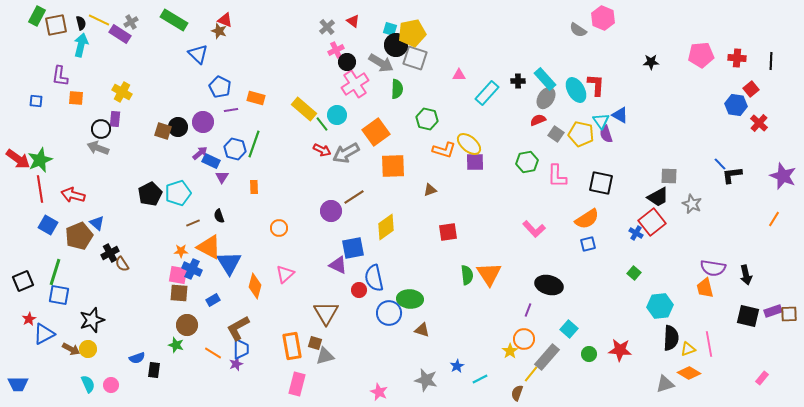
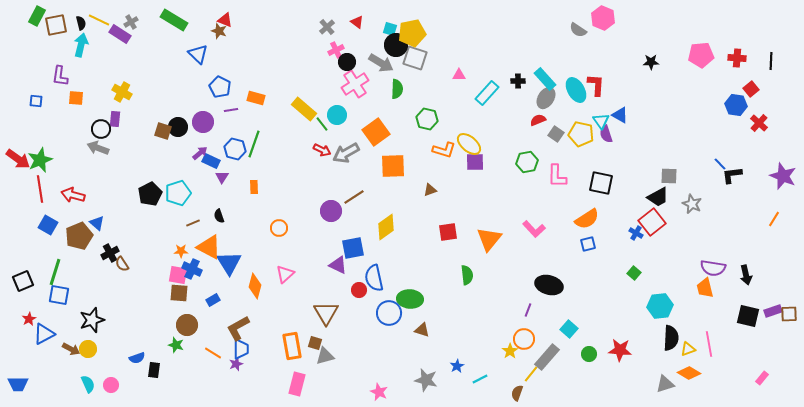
red triangle at (353, 21): moved 4 px right, 1 px down
orange triangle at (489, 274): moved 35 px up; rotated 12 degrees clockwise
